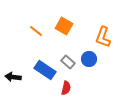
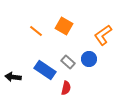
orange L-shape: moved 2 px up; rotated 35 degrees clockwise
